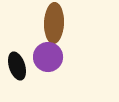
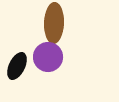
black ellipse: rotated 44 degrees clockwise
